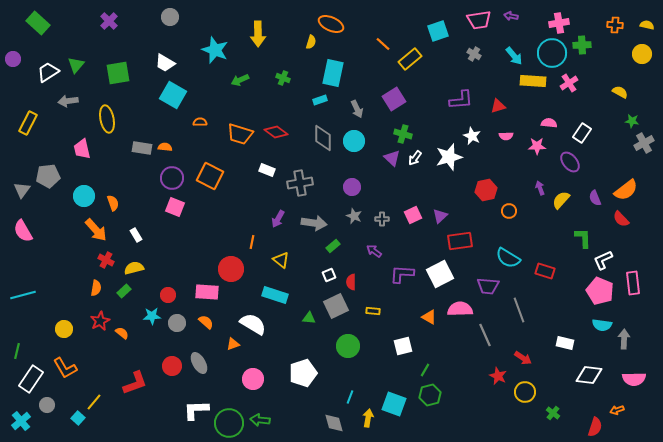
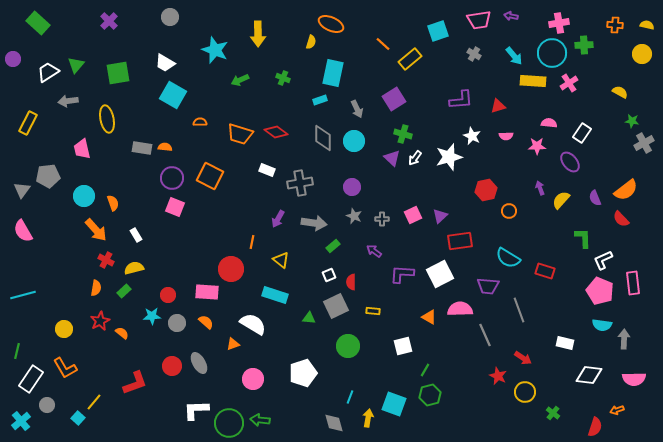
green cross at (582, 45): moved 2 px right
